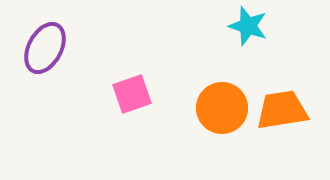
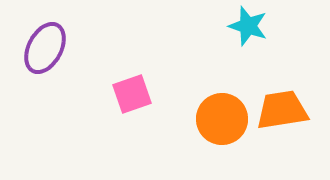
orange circle: moved 11 px down
